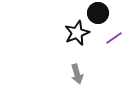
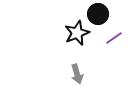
black circle: moved 1 px down
